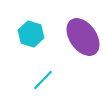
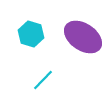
purple ellipse: rotated 21 degrees counterclockwise
